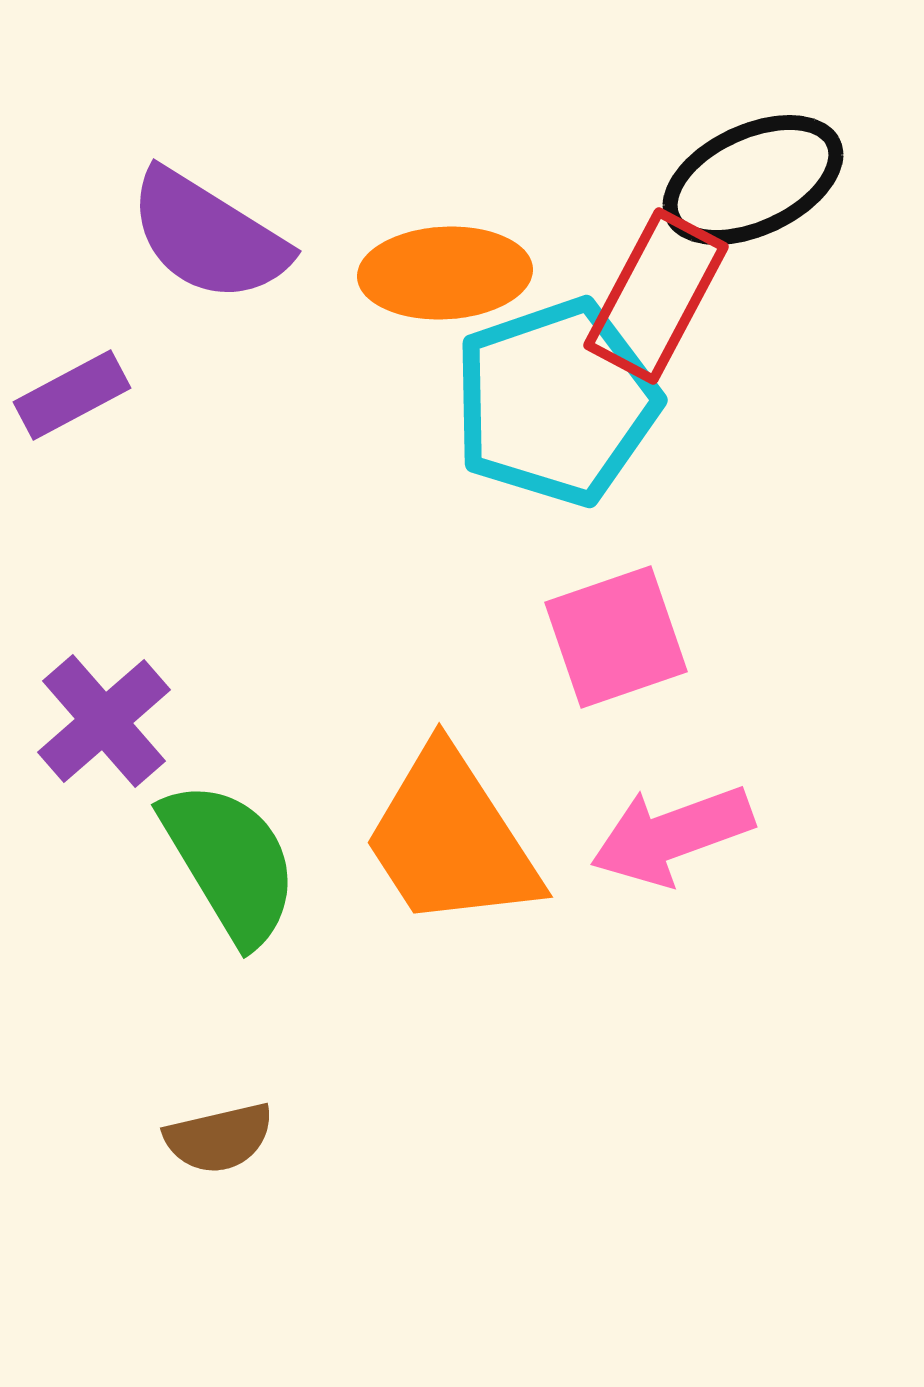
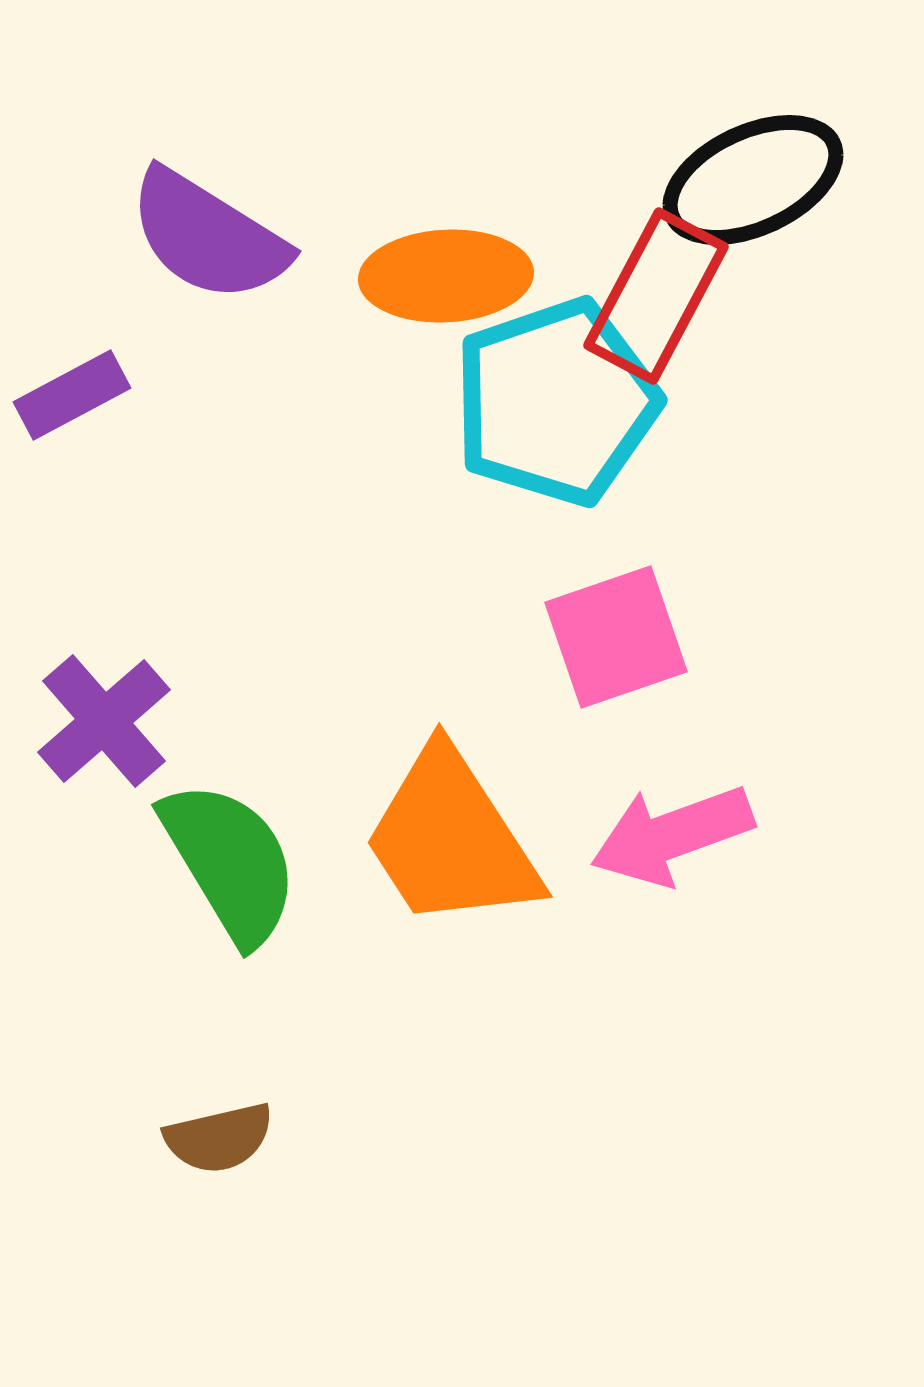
orange ellipse: moved 1 px right, 3 px down
